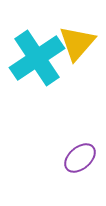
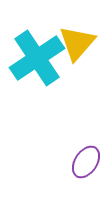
purple ellipse: moved 6 px right, 4 px down; rotated 16 degrees counterclockwise
